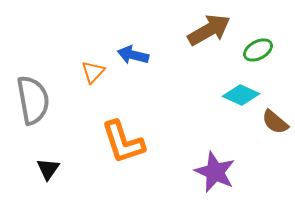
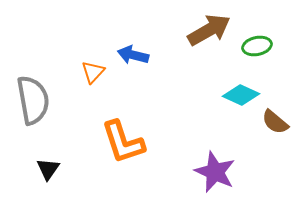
green ellipse: moved 1 px left, 4 px up; rotated 16 degrees clockwise
